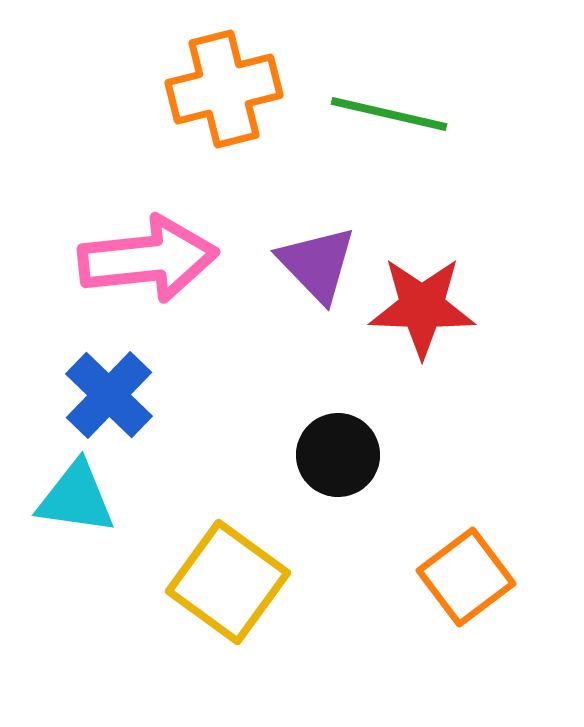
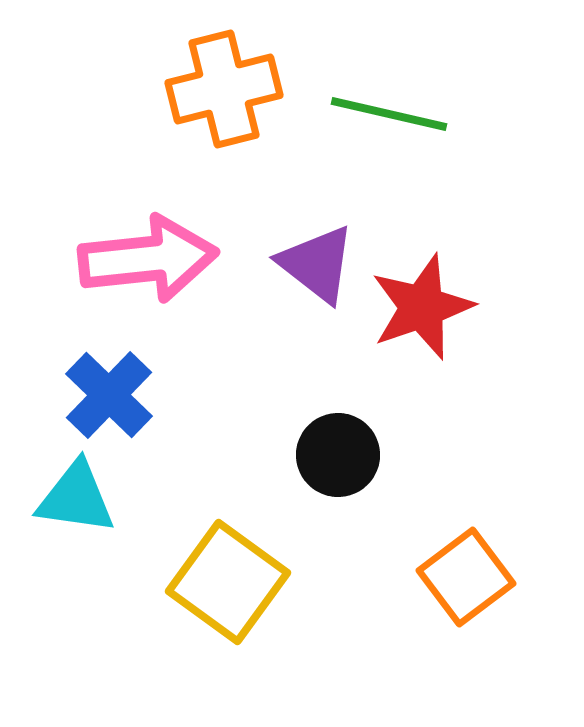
purple triangle: rotated 8 degrees counterclockwise
red star: rotated 21 degrees counterclockwise
